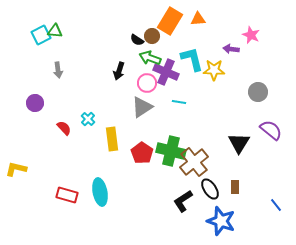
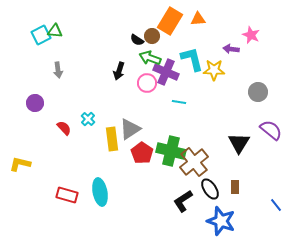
gray triangle: moved 12 px left, 22 px down
yellow L-shape: moved 4 px right, 5 px up
